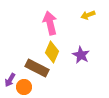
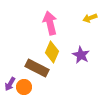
yellow arrow: moved 2 px right, 3 px down
purple arrow: moved 4 px down
